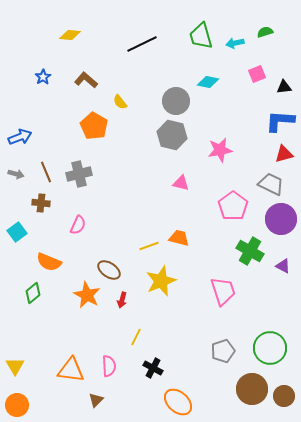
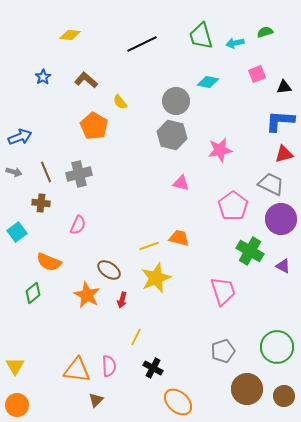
gray arrow at (16, 174): moved 2 px left, 2 px up
yellow star at (161, 281): moved 5 px left, 3 px up
green circle at (270, 348): moved 7 px right, 1 px up
orange triangle at (71, 370): moved 6 px right
brown circle at (252, 389): moved 5 px left
